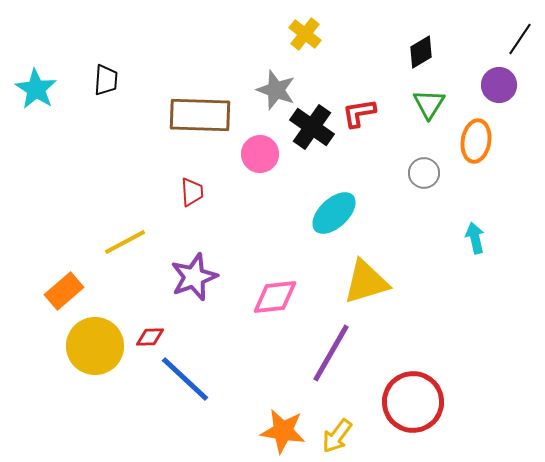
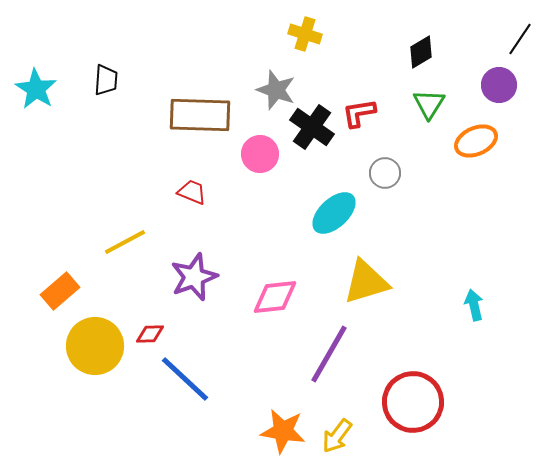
yellow cross: rotated 20 degrees counterclockwise
orange ellipse: rotated 57 degrees clockwise
gray circle: moved 39 px left
red trapezoid: rotated 64 degrees counterclockwise
cyan arrow: moved 1 px left, 67 px down
orange rectangle: moved 4 px left
red diamond: moved 3 px up
purple line: moved 2 px left, 1 px down
